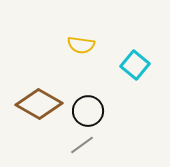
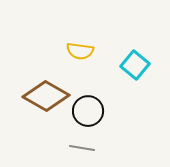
yellow semicircle: moved 1 px left, 6 px down
brown diamond: moved 7 px right, 8 px up
gray line: moved 3 px down; rotated 45 degrees clockwise
